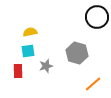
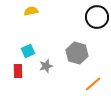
yellow semicircle: moved 1 px right, 21 px up
cyan square: rotated 16 degrees counterclockwise
